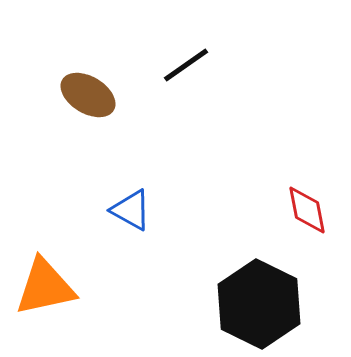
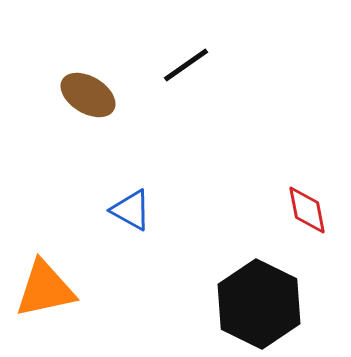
orange triangle: moved 2 px down
